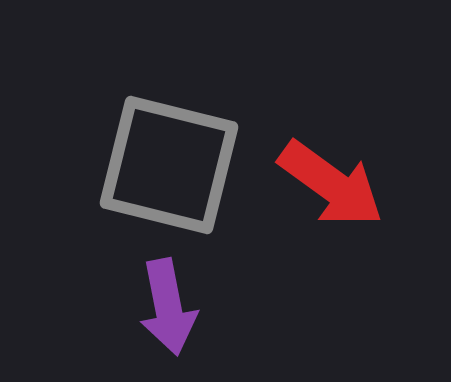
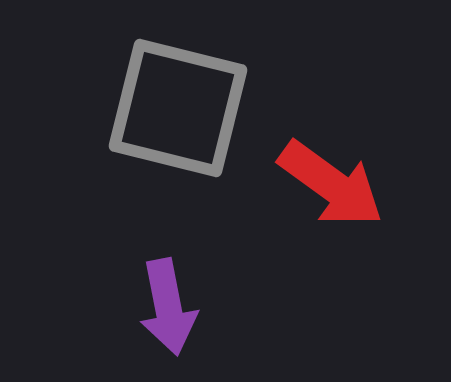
gray square: moved 9 px right, 57 px up
